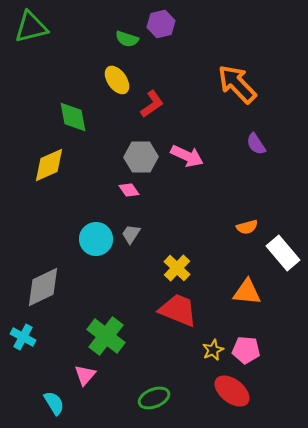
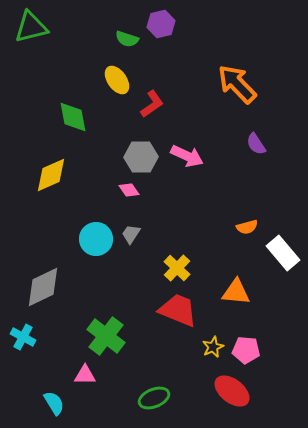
yellow diamond: moved 2 px right, 10 px down
orange triangle: moved 11 px left
yellow star: moved 3 px up
pink triangle: rotated 50 degrees clockwise
